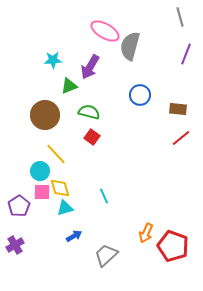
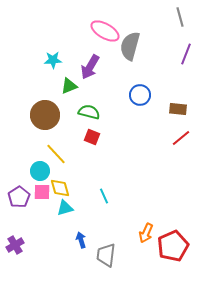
red square: rotated 14 degrees counterclockwise
purple pentagon: moved 9 px up
blue arrow: moved 7 px right, 4 px down; rotated 77 degrees counterclockwise
red pentagon: rotated 28 degrees clockwise
gray trapezoid: rotated 40 degrees counterclockwise
